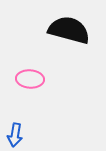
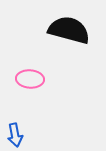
blue arrow: rotated 20 degrees counterclockwise
